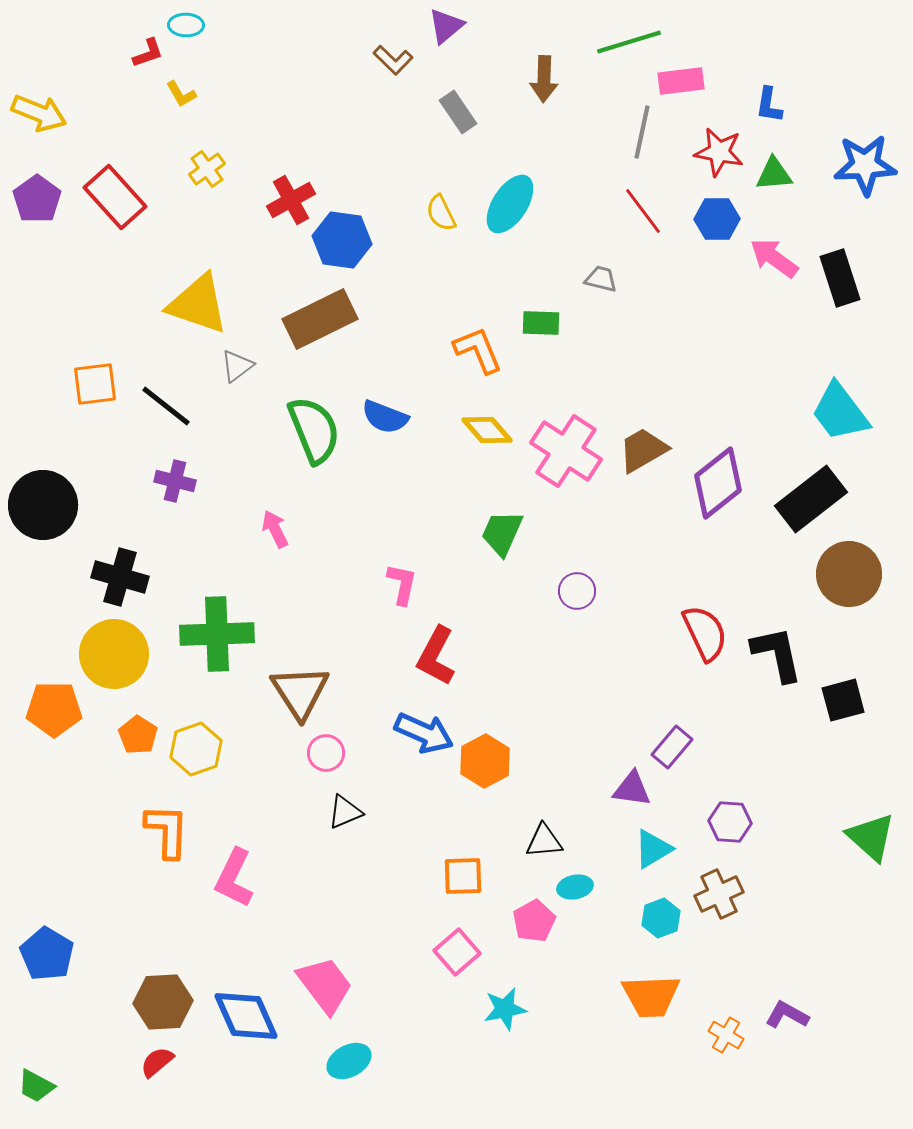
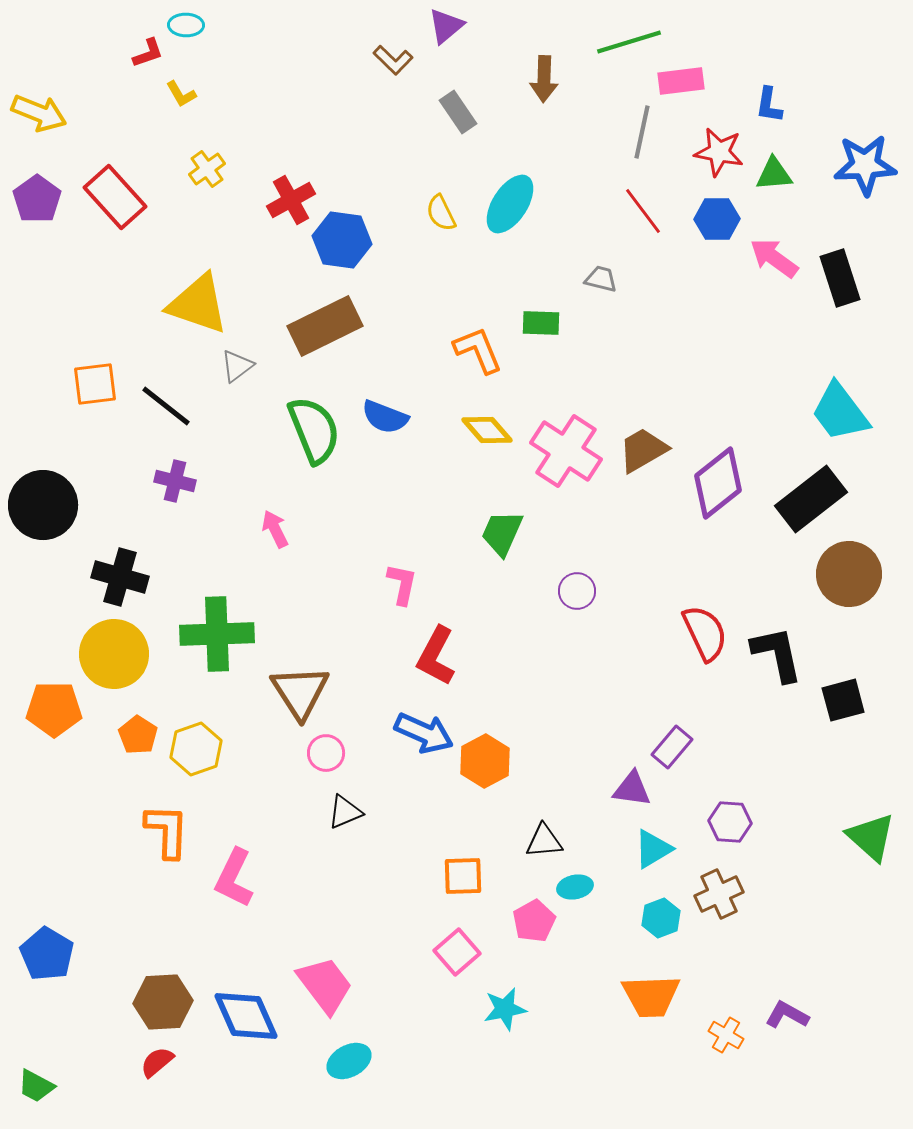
brown rectangle at (320, 319): moved 5 px right, 7 px down
